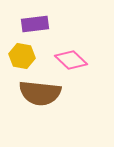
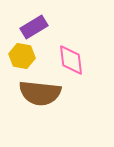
purple rectangle: moved 1 px left, 3 px down; rotated 24 degrees counterclockwise
pink diamond: rotated 40 degrees clockwise
